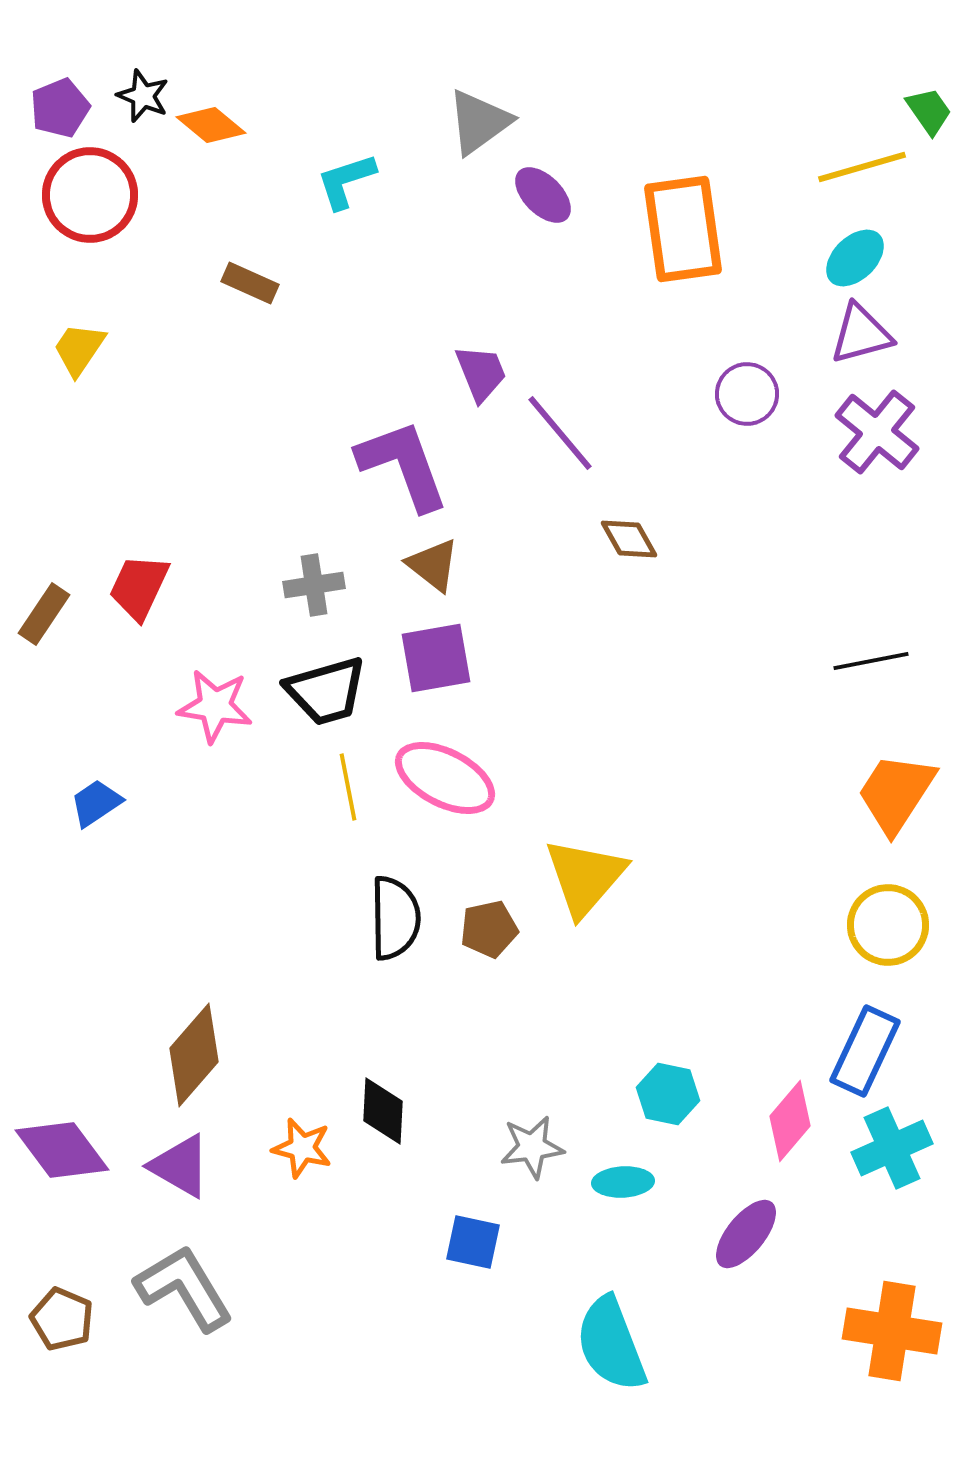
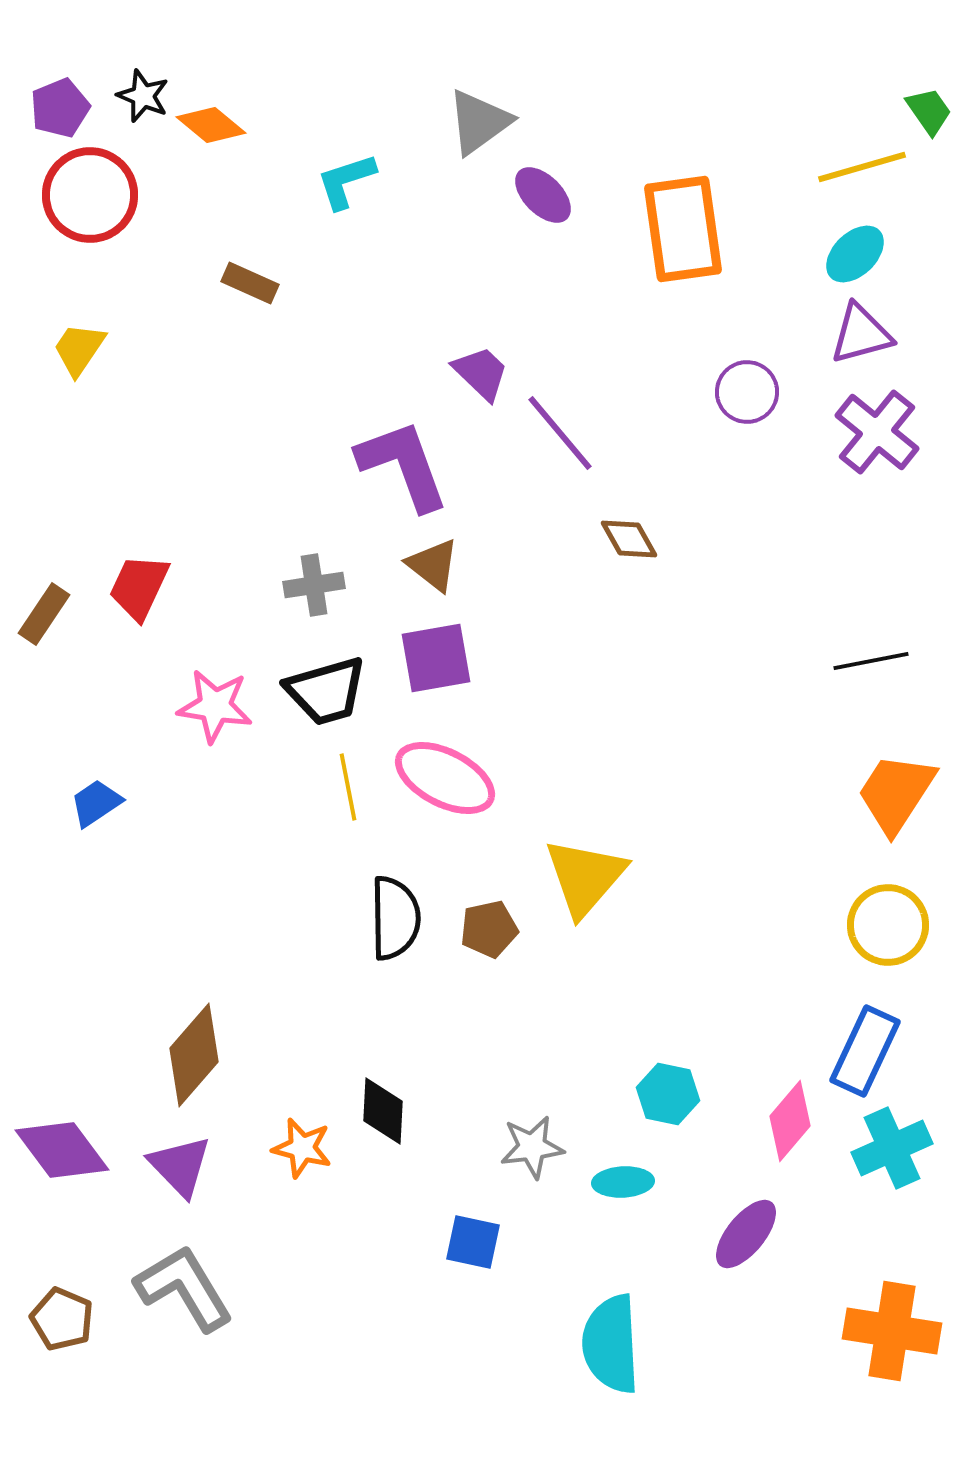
cyan ellipse at (855, 258): moved 4 px up
purple trapezoid at (481, 373): rotated 24 degrees counterclockwise
purple circle at (747, 394): moved 2 px up
purple triangle at (180, 1166): rotated 16 degrees clockwise
cyan semicircle at (611, 1344): rotated 18 degrees clockwise
